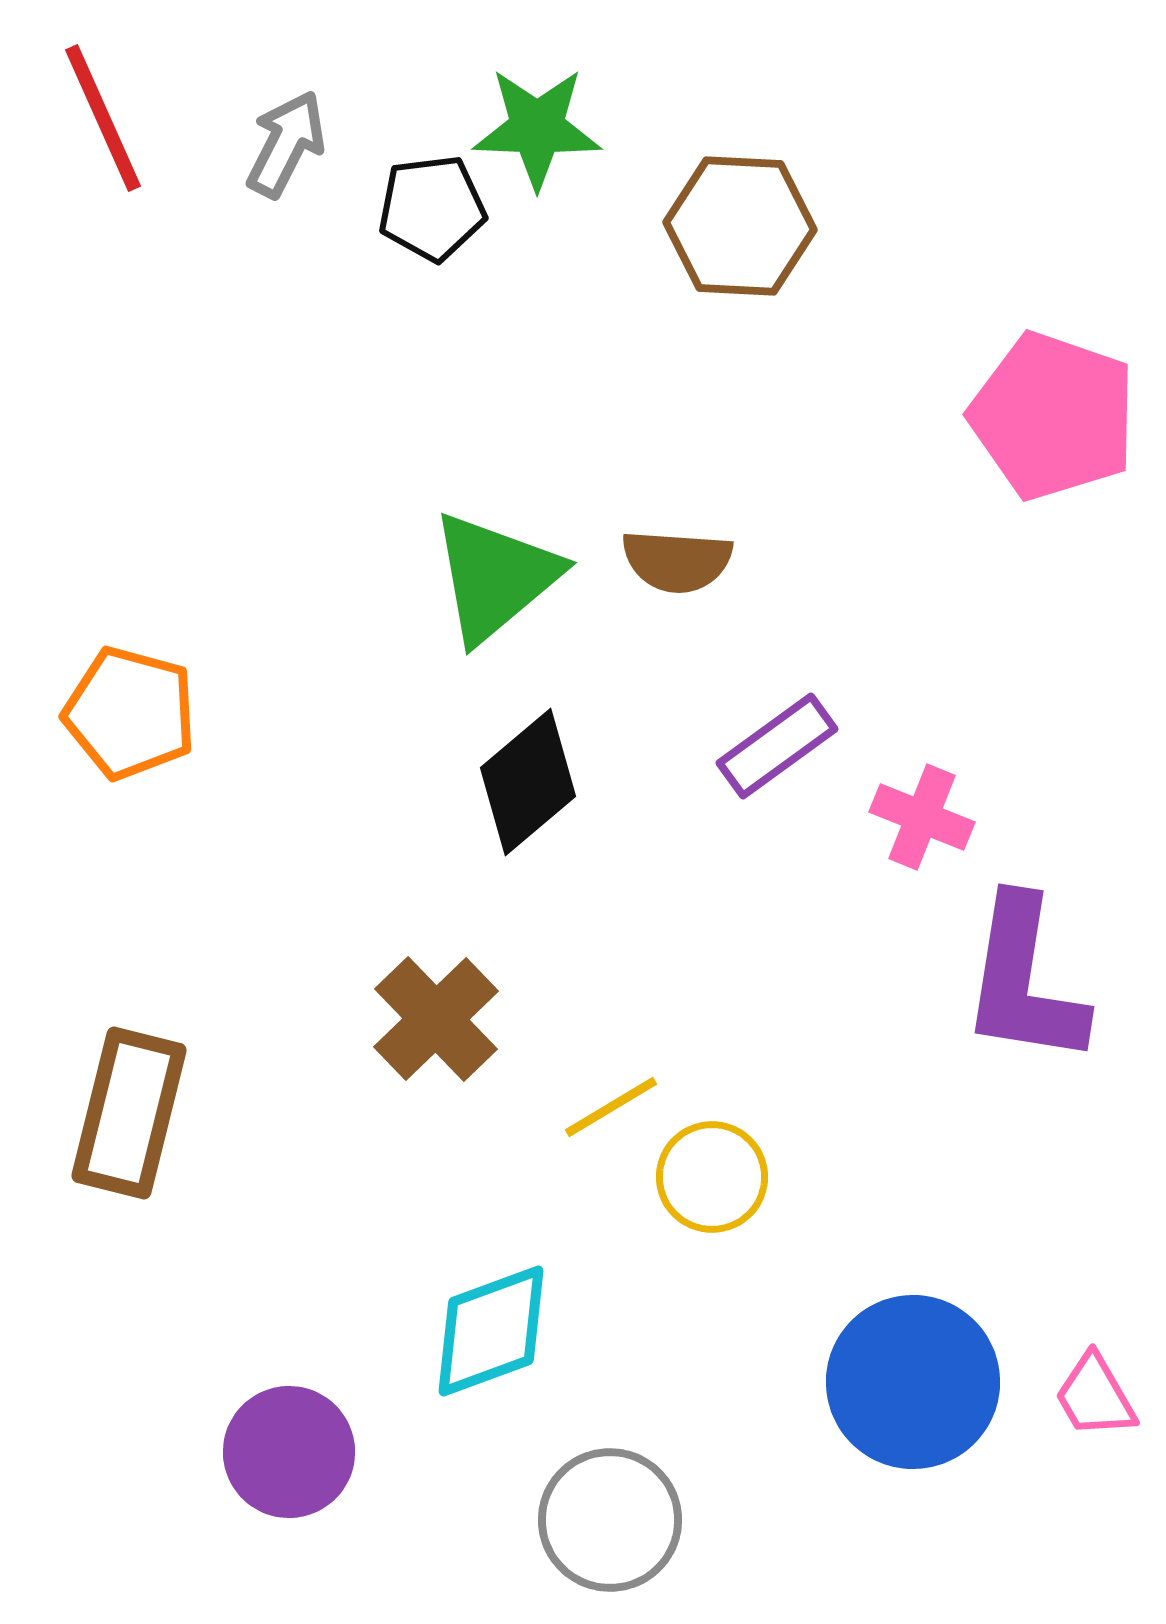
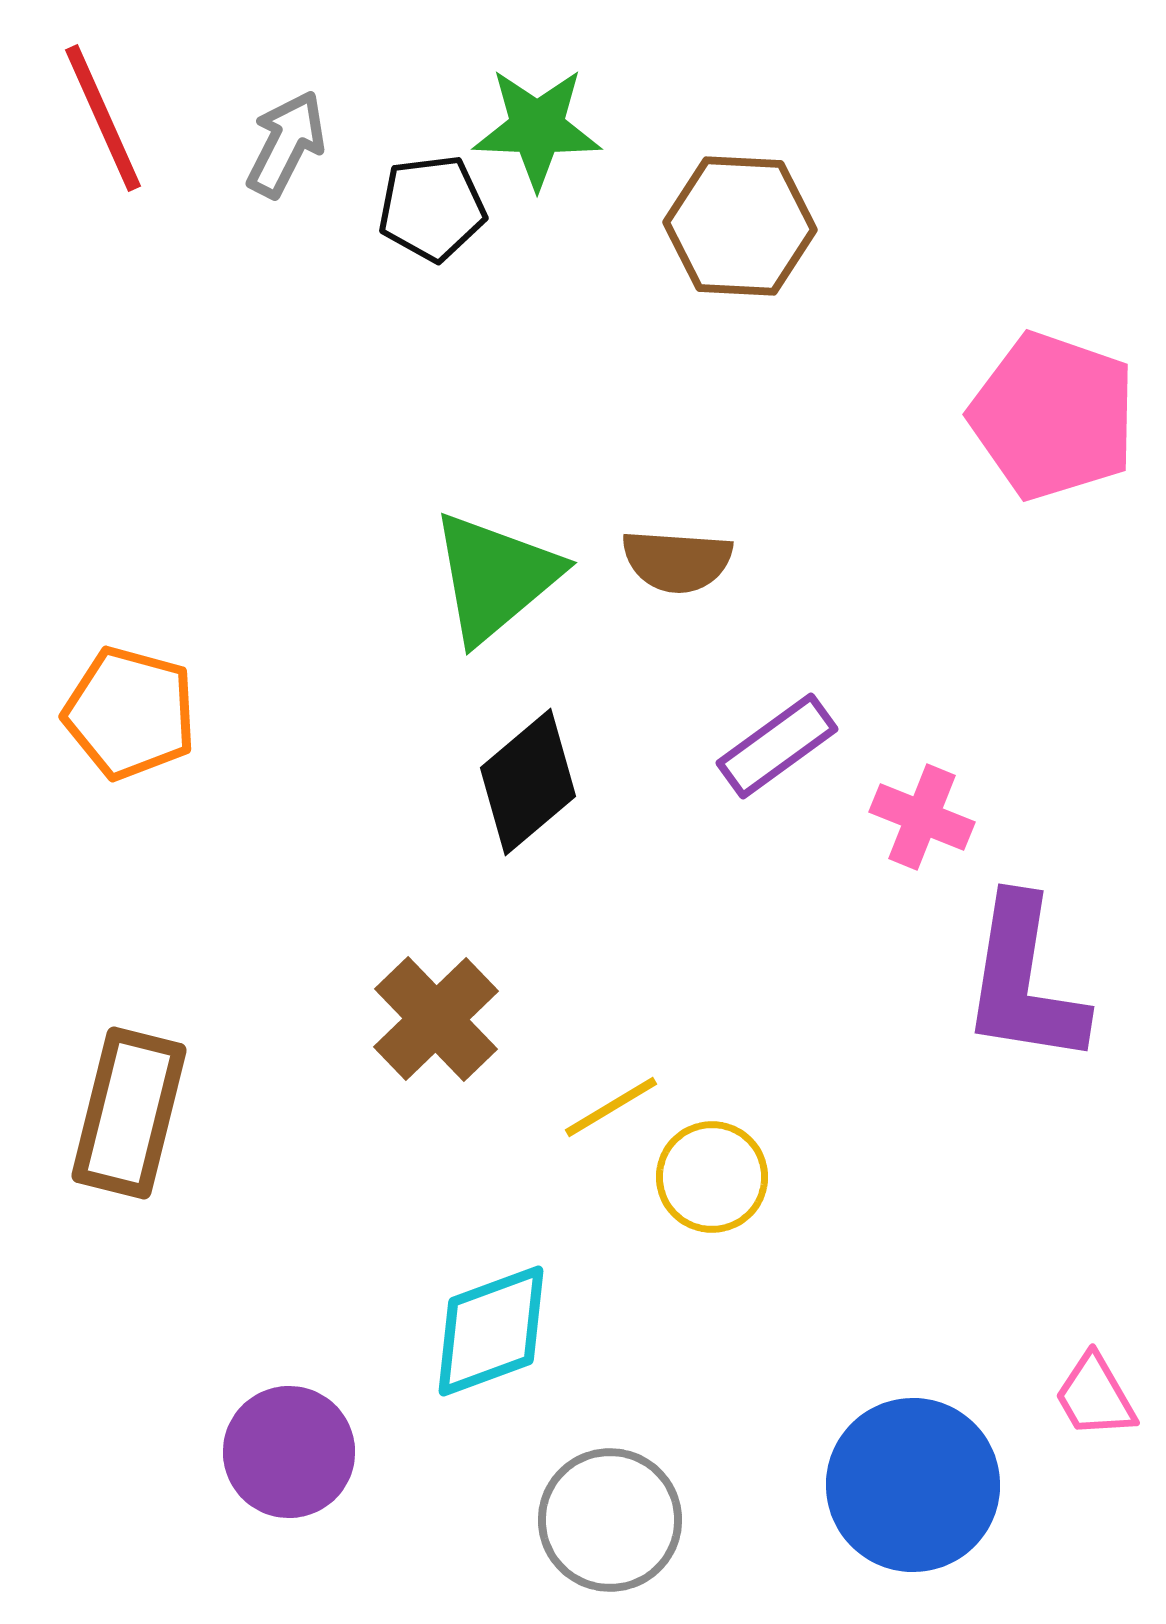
blue circle: moved 103 px down
